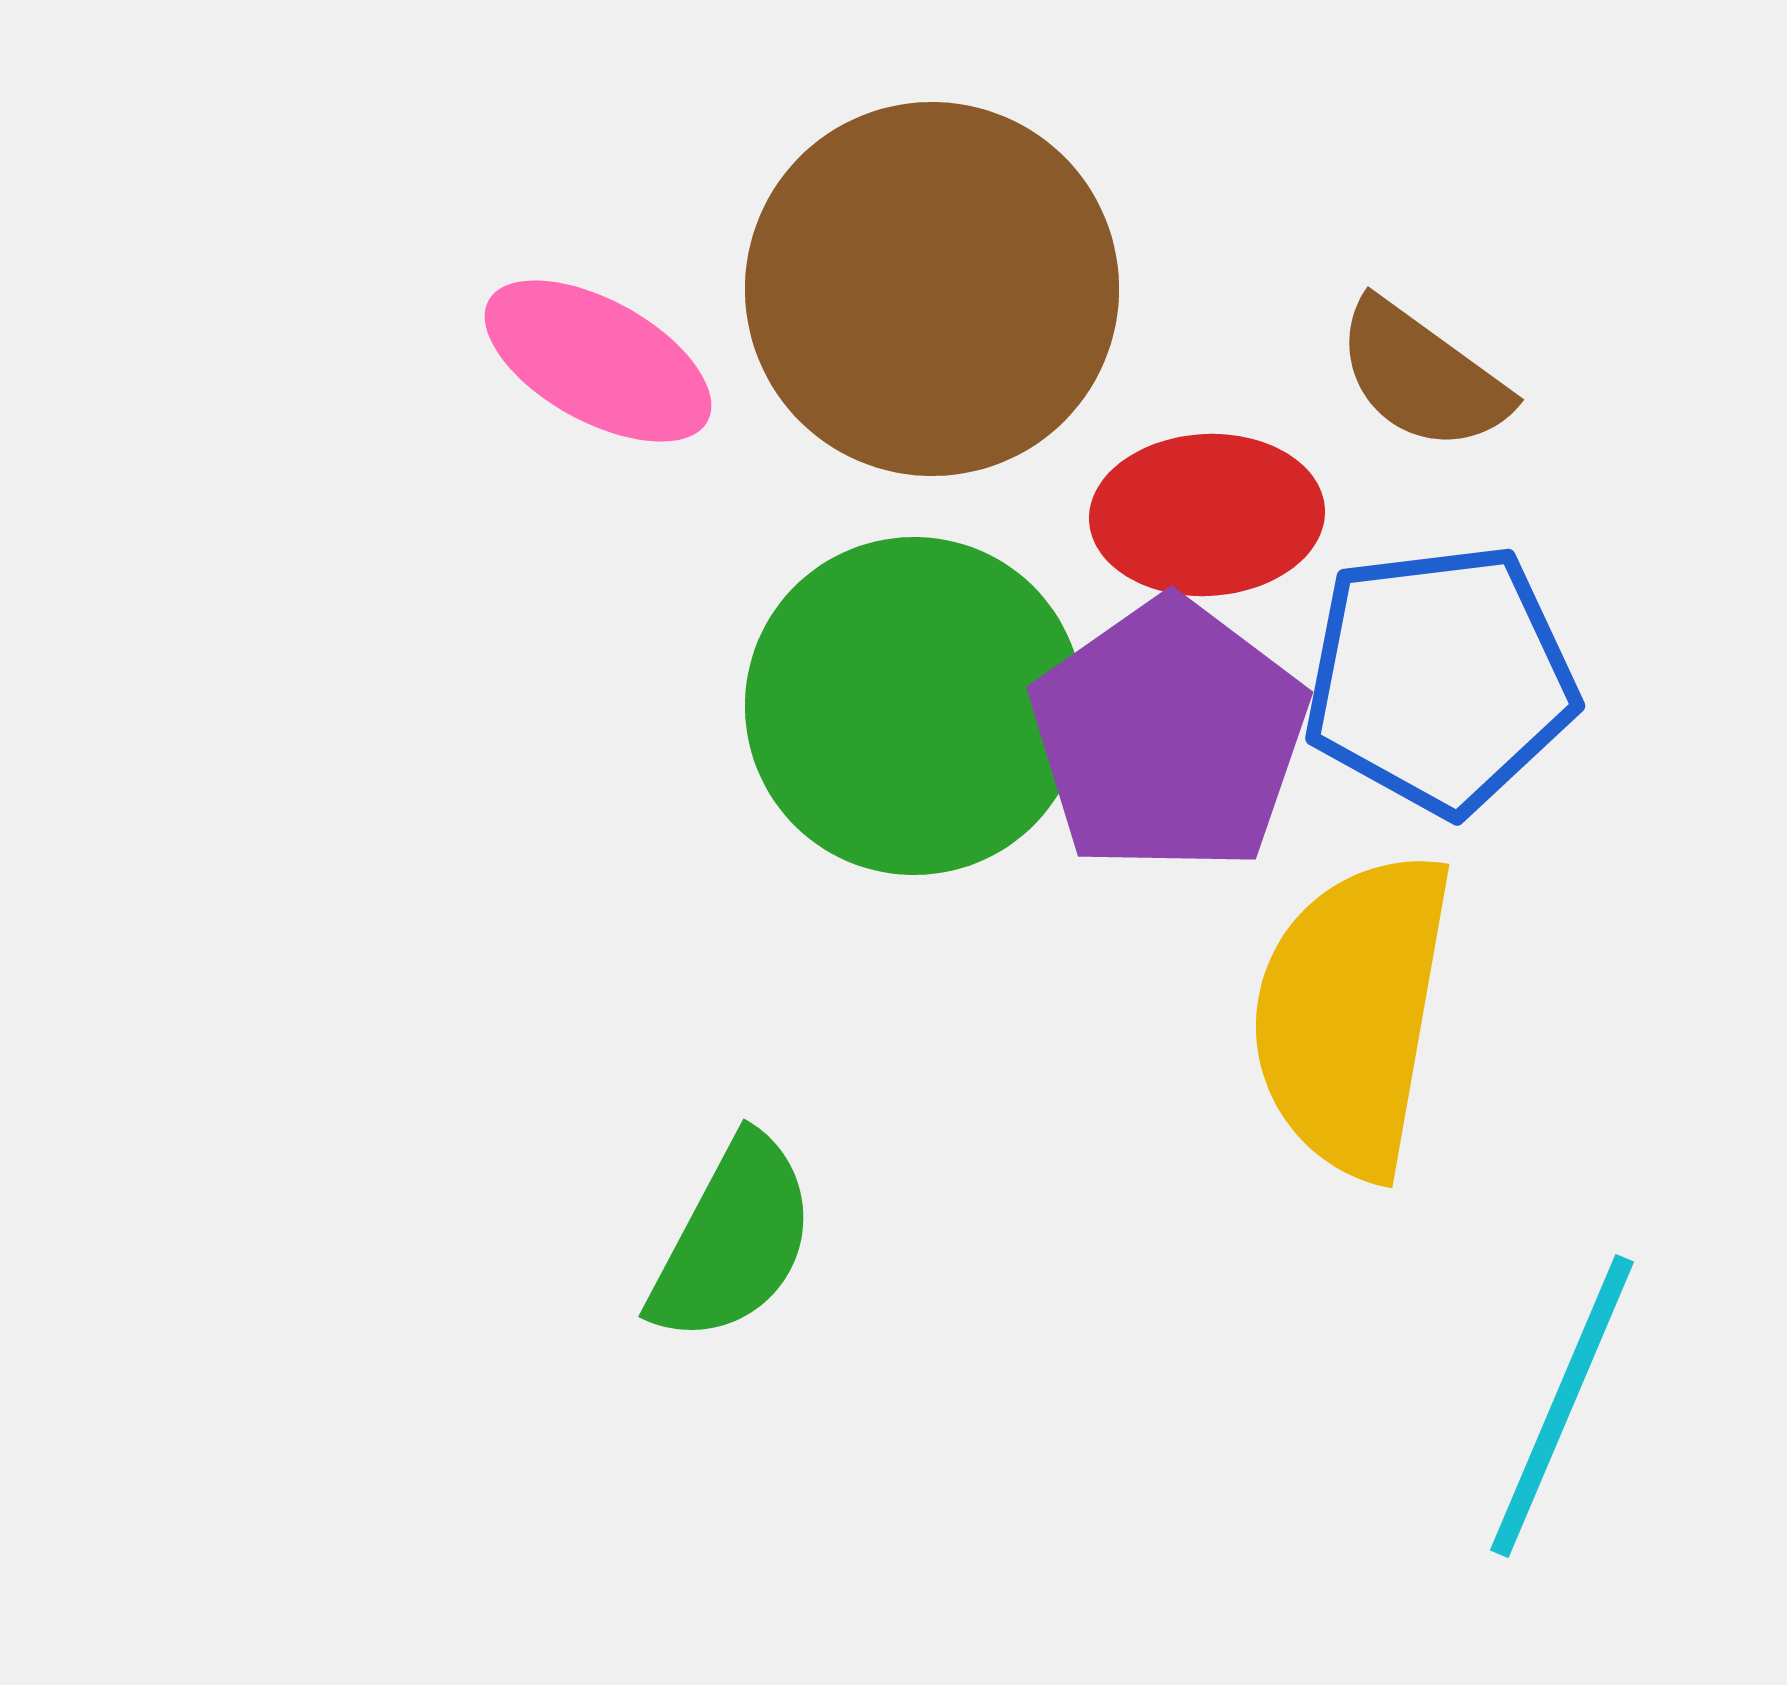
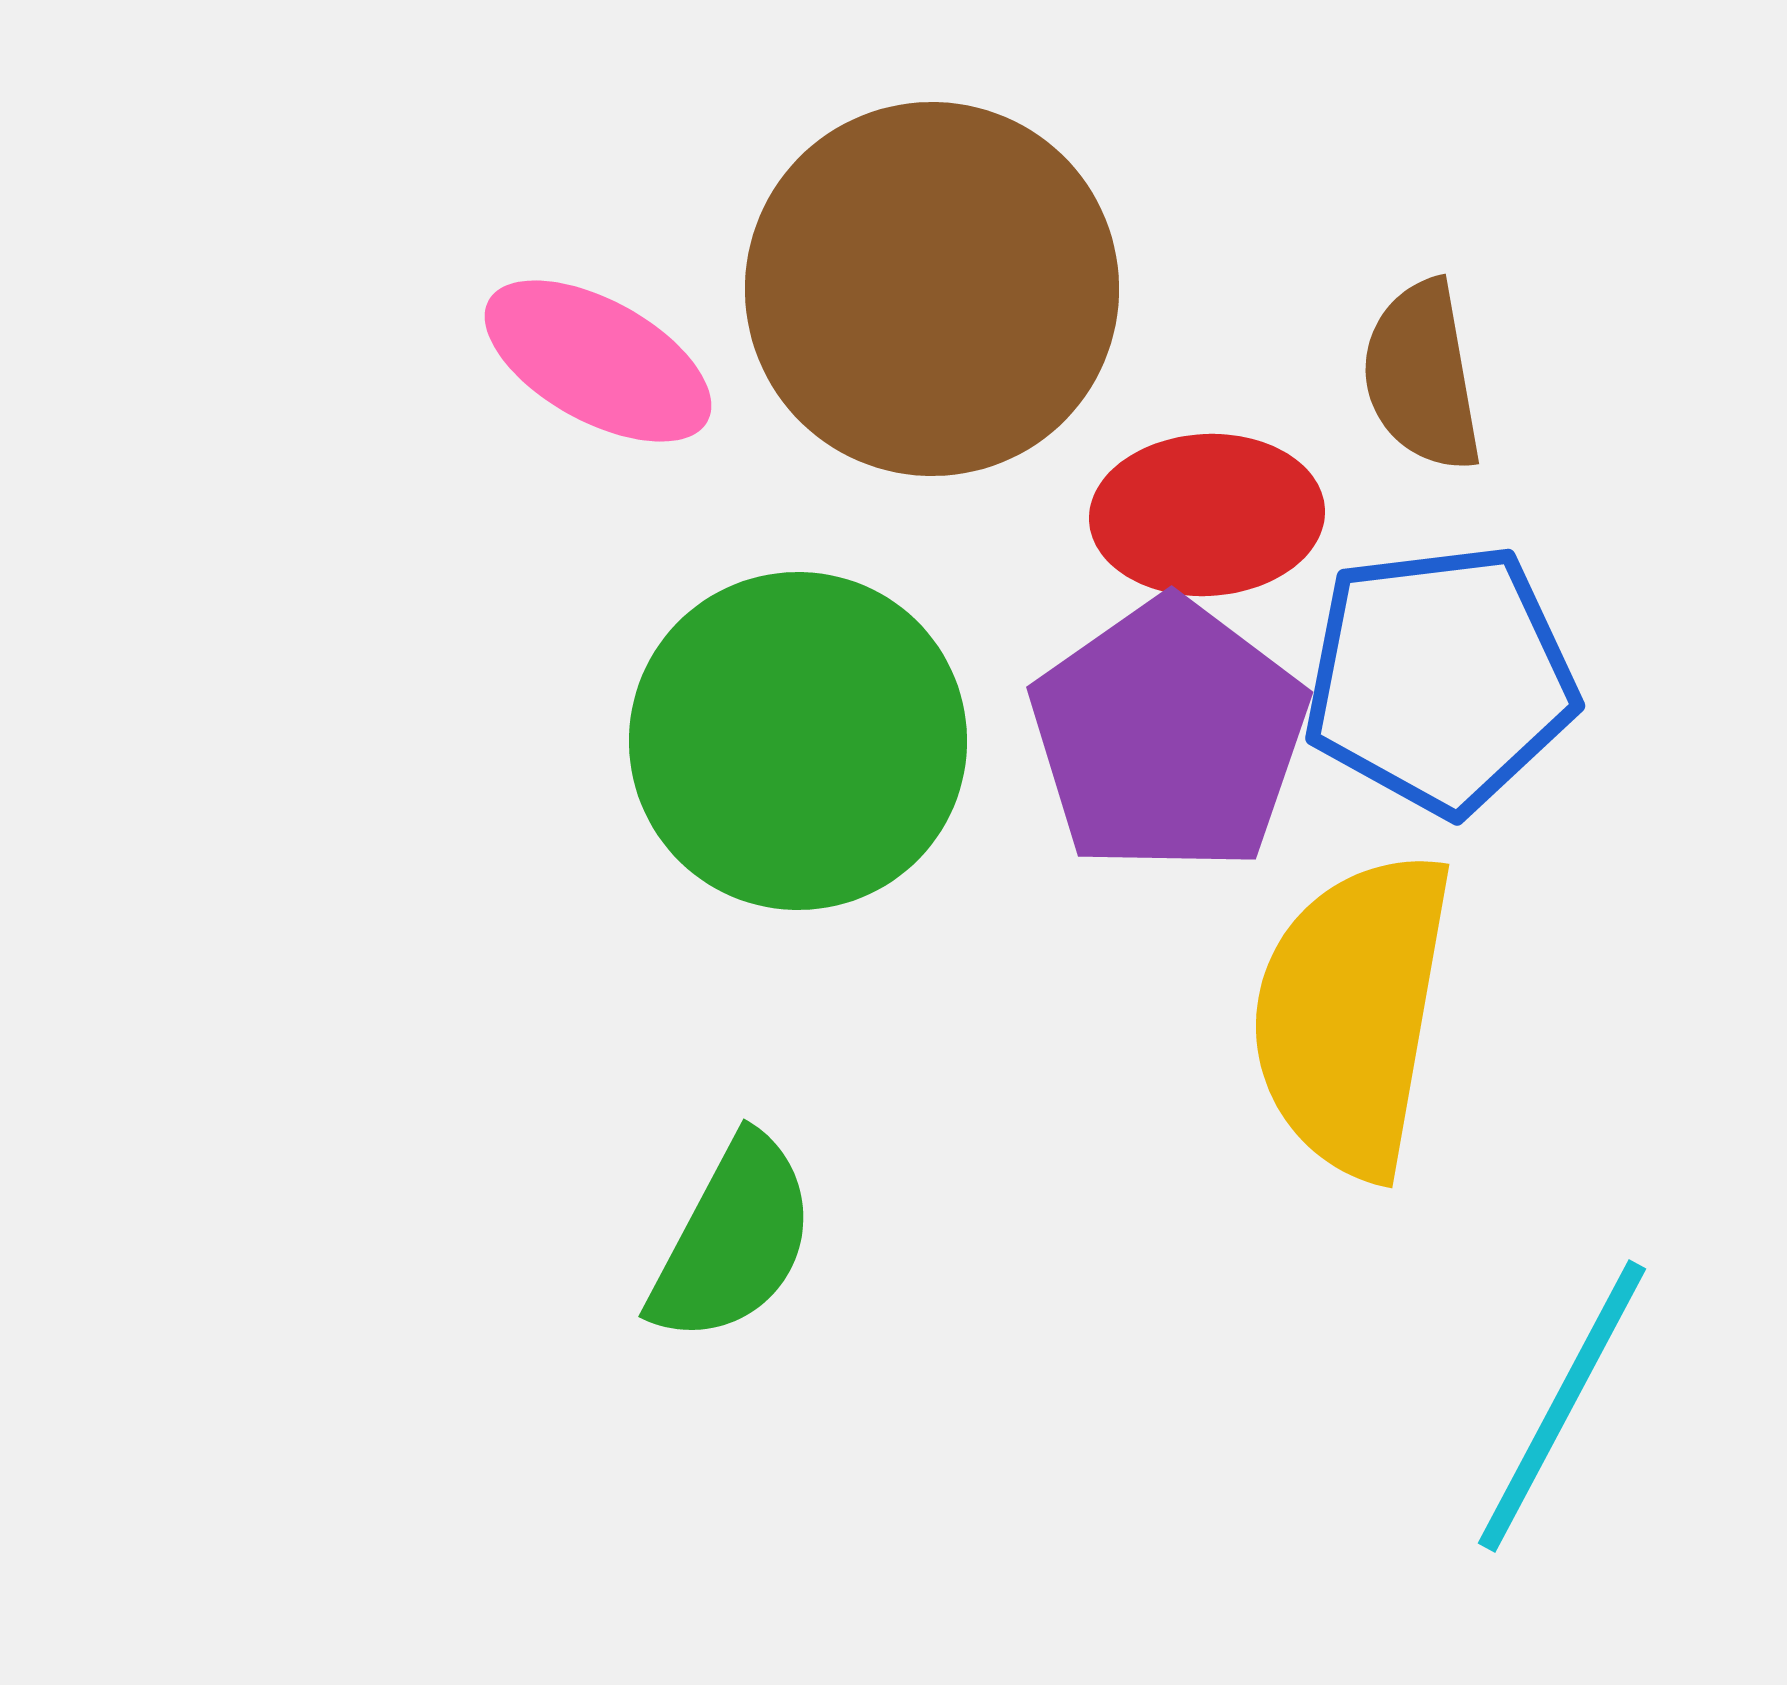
brown semicircle: rotated 44 degrees clockwise
green circle: moved 116 px left, 35 px down
cyan line: rotated 5 degrees clockwise
